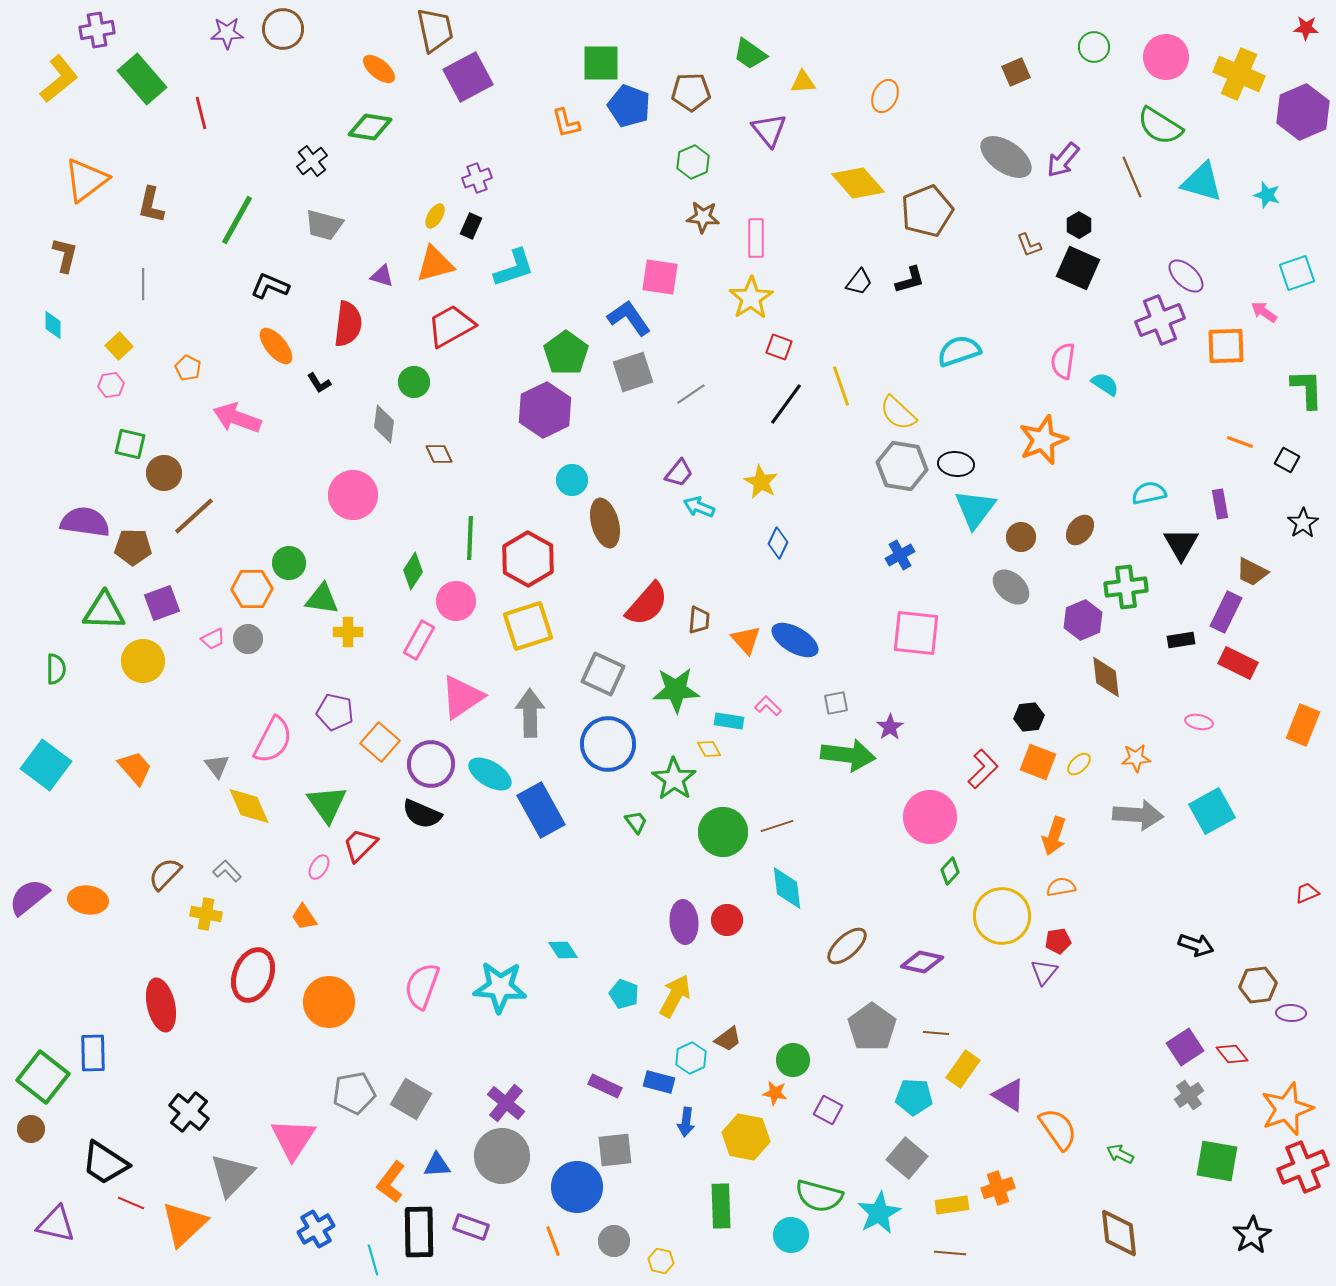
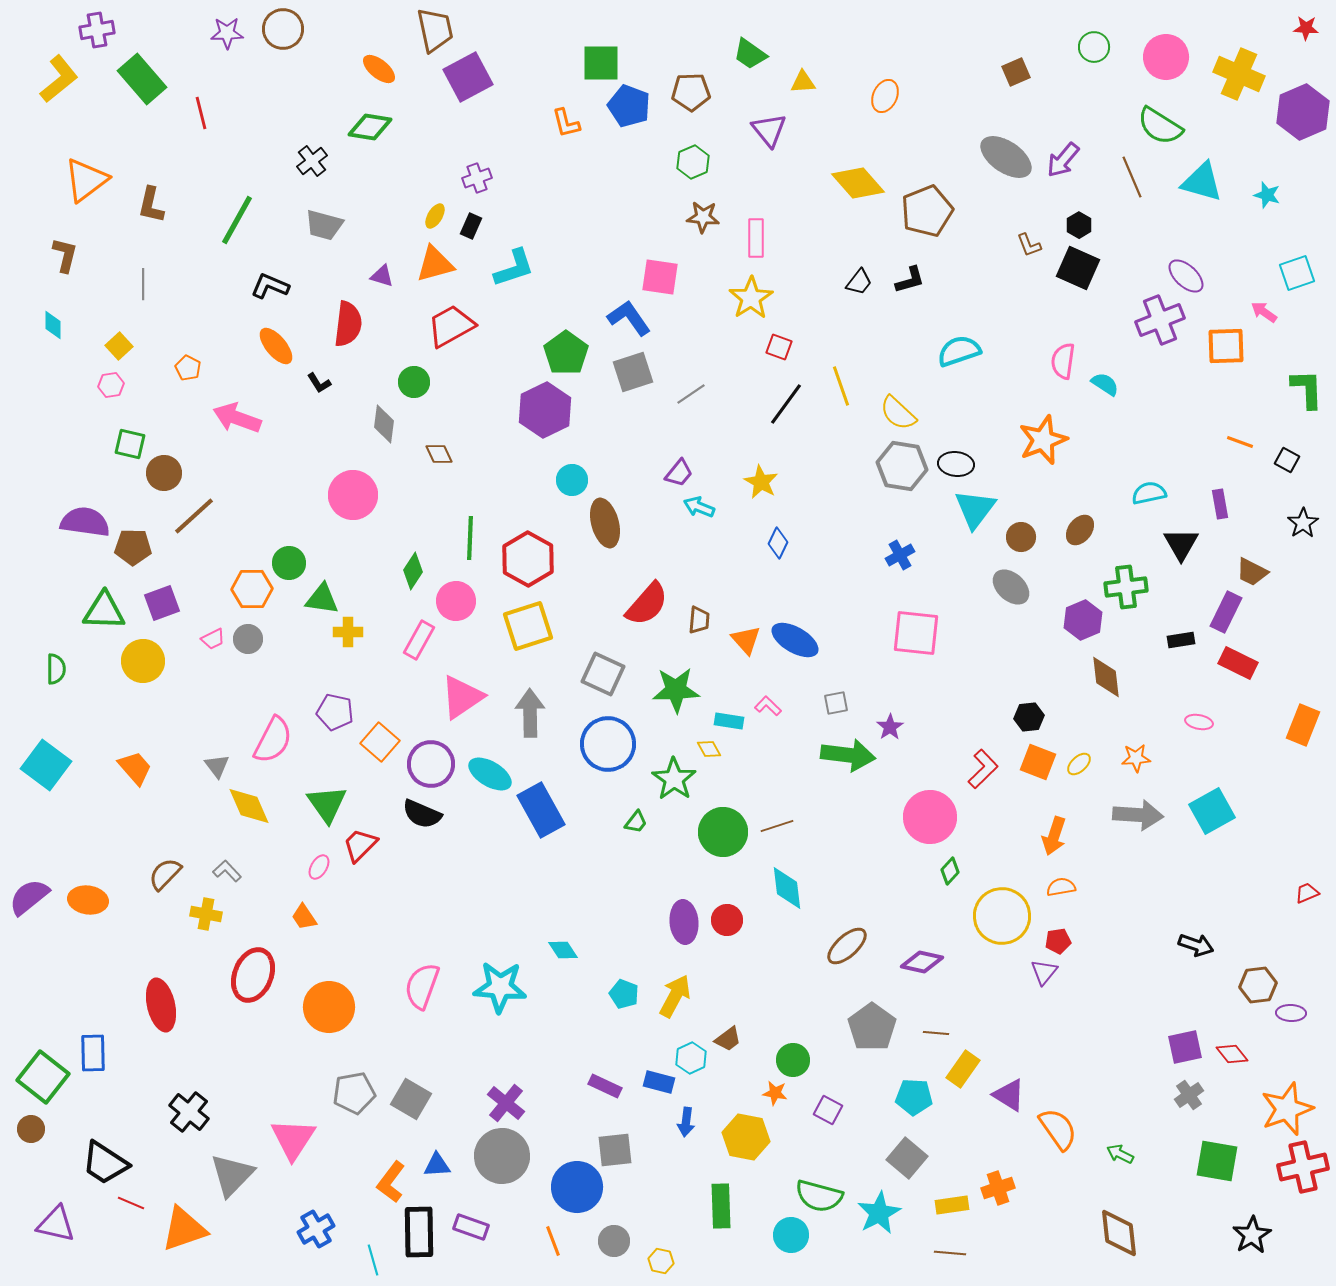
green trapezoid at (636, 822): rotated 75 degrees clockwise
orange circle at (329, 1002): moved 5 px down
purple square at (1185, 1047): rotated 21 degrees clockwise
red cross at (1303, 1167): rotated 9 degrees clockwise
orange triangle at (184, 1224): moved 5 px down; rotated 24 degrees clockwise
